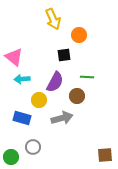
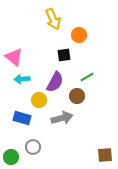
green line: rotated 32 degrees counterclockwise
